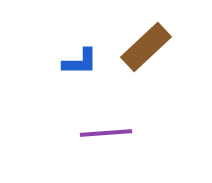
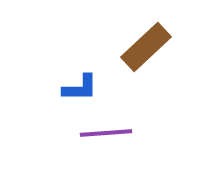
blue L-shape: moved 26 px down
